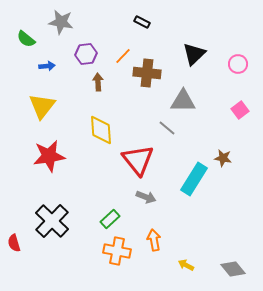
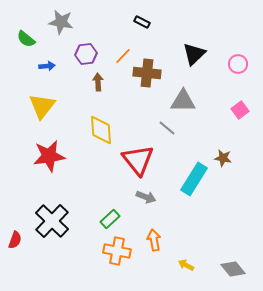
red semicircle: moved 1 px right, 3 px up; rotated 144 degrees counterclockwise
